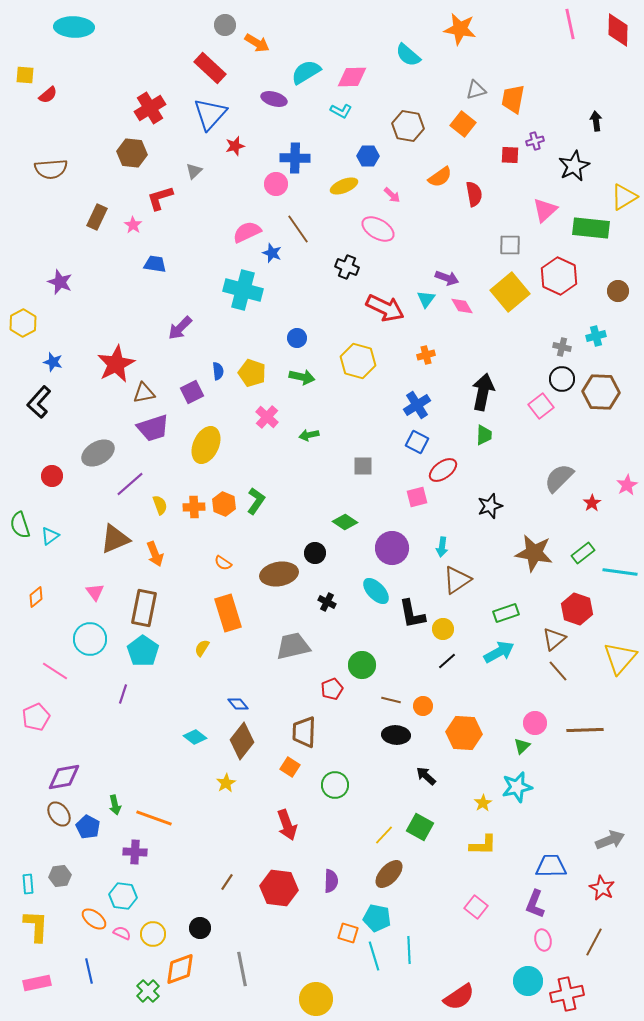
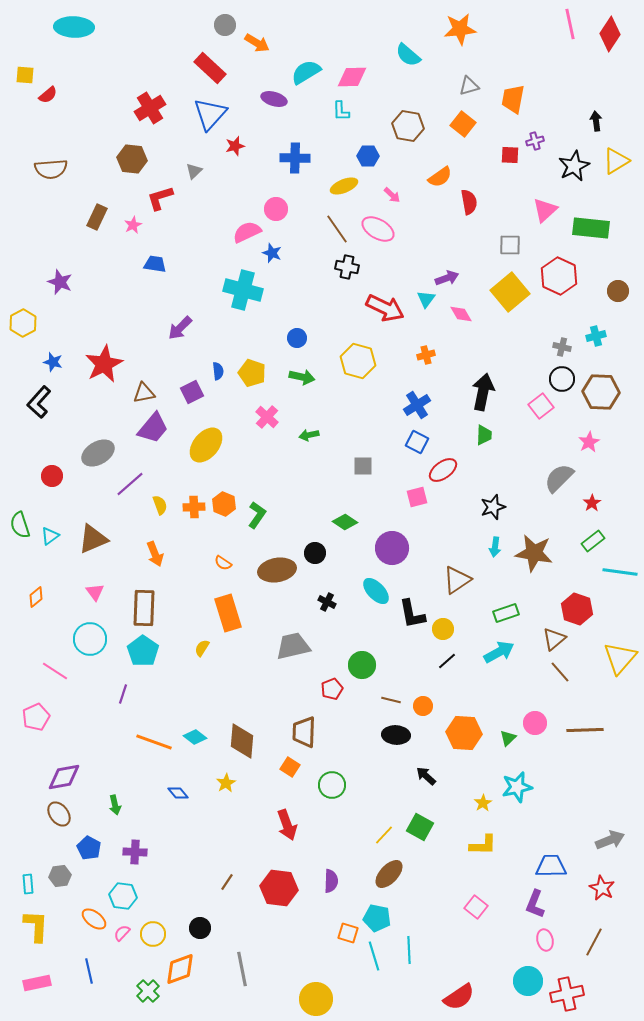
orange star at (460, 29): rotated 16 degrees counterclockwise
red diamond at (618, 30): moved 8 px left, 4 px down; rotated 32 degrees clockwise
gray triangle at (476, 90): moved 7 px left, 4 px up
cyan L-shape at (341, 111): rotated 60 degrees clockwise
brown hexagon at (132, 153): moved 6 px down
pink circle at (276, 184): moved 25 px down
red semicircle at (474, 194): moved 5 px left, 8 px down
yellow triangle at (624, 197): moved 8 px left, 36 px up
pink star at (133, 225): rotated 12 degrees clockwise
brown line at (298, 229): moved 39 px right
black cross at (347, 267): rotated 10 degrees counterclockwise
purple arrow at (447, 278): rotated 40 degrees counterclockwise
pink diamond at (462, 306): moved 1 px left, 8 px down
red star at (116, 364): moved 12 px left
purple trapezoid at (153, 428): rotated 32 degrees counterclockwise
yellow ellipse at (206, 445): rotated 15 degrees clockwise
pink star at (627, 485): moved 38 px left, 43 px up
green L-shape at (256, 501): moved 1 px right, 14 px down
black star at (490, 506): moved 3 px right, 1 px down
brown triangle at (115, 539): moved 22 px left
cyan arrow at (442, 547): moved 53 px right
green rectangle at (583, 553): moved 10 px right, 12 px up
brown ellipse at (279, 574): moved 2 px left, 4 px up
brown rectangle at (144, 608): rotated 9 degrees counterclockwise
brown line at (558, 671): moved 2 px right, 1 px down
blue diamond at (238, 704): moved 60 px left, 89 px down
brown diamond at (242, 741): rotated 33 degrees counterclockwise
green triangle at (522, 746): moved 14 px left, 8 px up
green circle at (335, 785): moved 3 px left
orange line at (154, 818): moved 76 px up
blue pentagon at (88, 827): moved 1 px right, 21 px down
pink semicircle at (122, 933): rotated 72 degrees counterclockwise
pink ellipse at (543, 940): moved 2 px right
